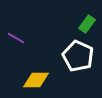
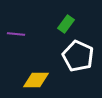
green rectangle: moved 21 px left
purple line: moved 4 px up; rotated 24 degrees counterclockwise
